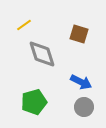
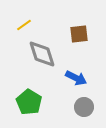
brown square: rotated 24 degrees counterclockwise
blue arrow: moved 5 px left, 4 px up
green pentagon: moved 5 px left; rotated 25 degrees counterclockwise
